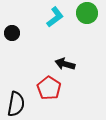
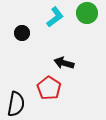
black circle: moved 10 px right
black arrow: moved 1 px left, 1 px up
